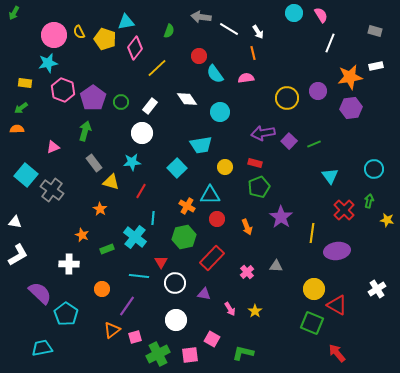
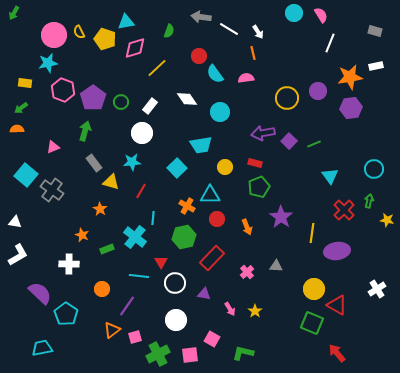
pink diamond at (135, 48): rotated 35 degrees clockwise
